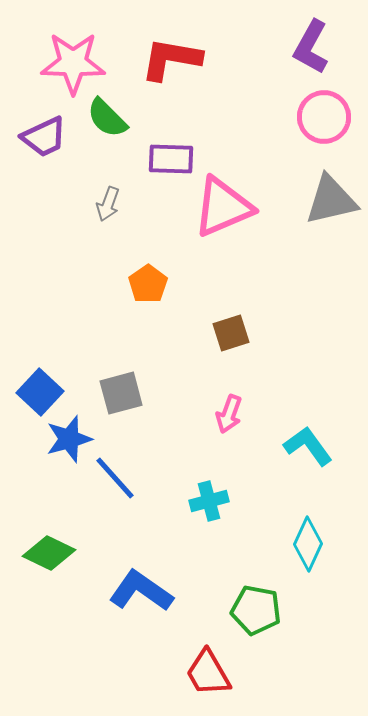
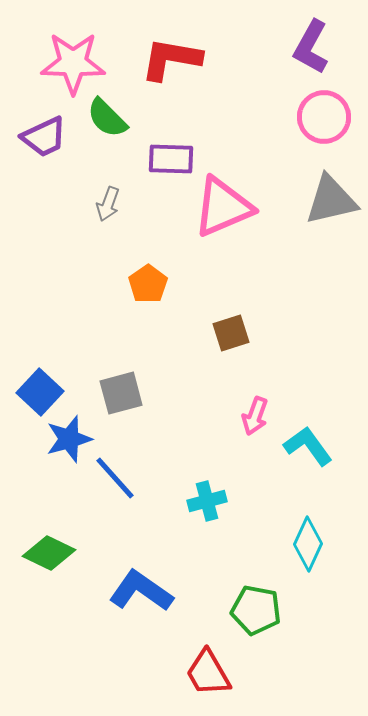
pink arrow: moved 26 px right, 2 px down
cyan cross: moved 2 px left
